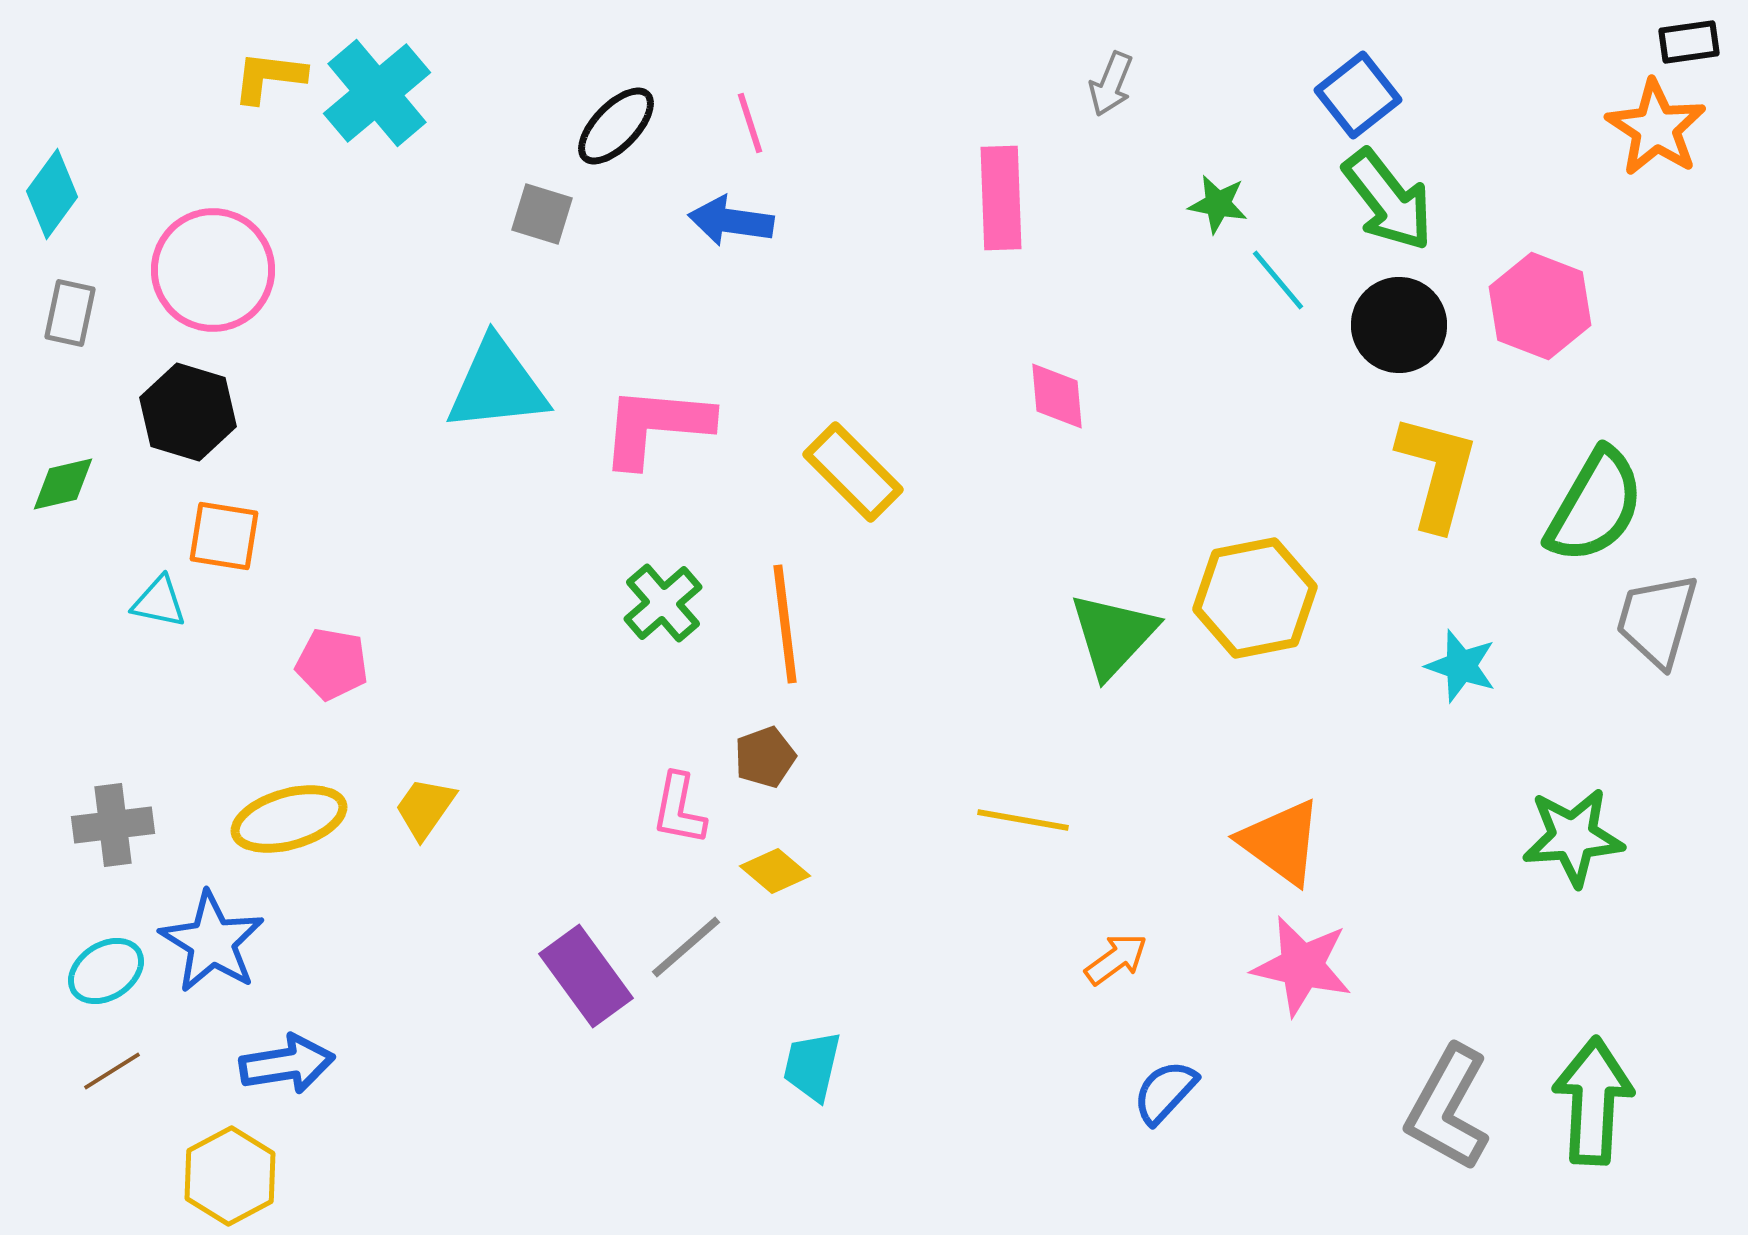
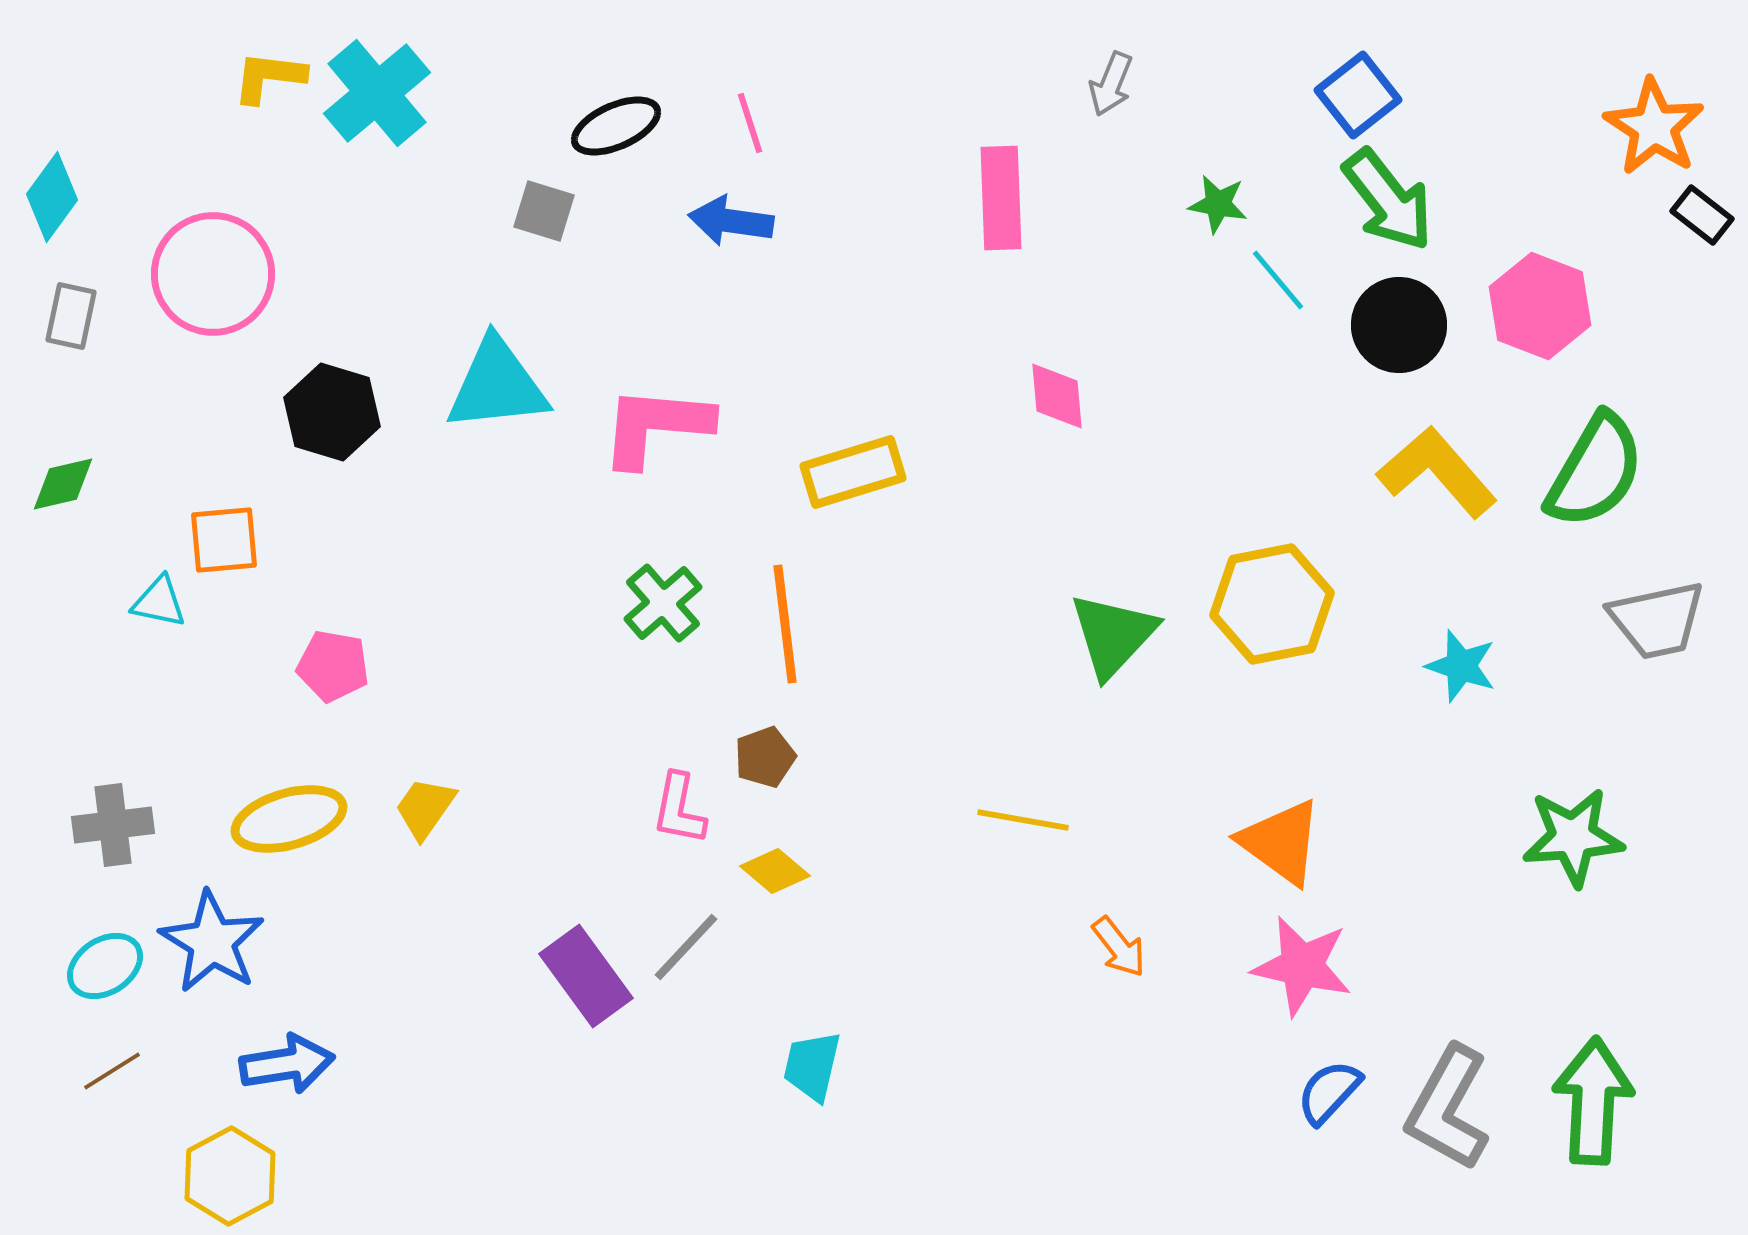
black rectangle at (1689, 42): moved 13 px right, 173 px down; rotated 46 degrees clockwise
black ellipse at (616, 126): rotated 22 degrees clockwise
orange star at (1656, 128): moved 2 px left, 1 px up
cyan diamond at (52, 194): moved 3 px down
gray square at (542, 214): moved 2 px right, 3 px up
pink circle at (213, 270): moved 4 px down
gray rectangle at (70, 313): moved 1 px right, 3 px down
black hexagon at (188, 412): moved 144 px right
yellow rectangle at (853, 472): rotated 62 degrees counterclockwise
yellow L-shape at (1437, 472): rotated 56 degrees counterclockwise
green semicircle at (1595, 506): moved 35 px up
orange square at (224, 536): moved 4 px down; rotated 14 degrees counterclockwise
yellow hexagon at (1255, 598): moved 17 px right, 6 px down
gray trapezoid at (1657, 620): rotated 118 degrees counterclockwise
pink pentagon at (332, 664): moved 1 px right, 2 px down
gray line at (686, 947): rotated 6 degrees counterclockwise
orange arrow at (1116, 959): moved 3 px right, 12 px up; rotated 88 degrees clockwise
cyan ellipse at (106, 971): moved 1 px left, 5 px up
blue semicircle at (1165, 1092): moved 164 px right
